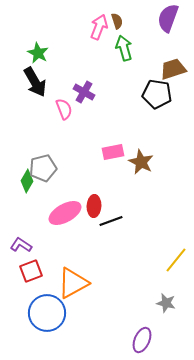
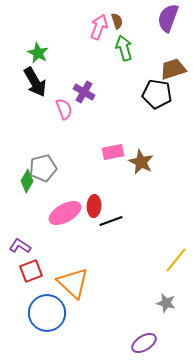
purple L-shape: moved 1 px left, 1 px down
orange triangle: rotated 48 degrees counterclockwise
purple ellipse: moved 2 px right, 3 px down; rotated 35 degrees clockwise
